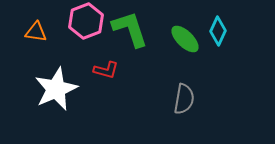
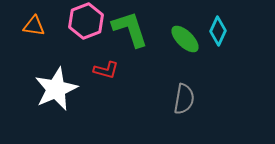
orange triangle: moved 2 px left, 6 px up
